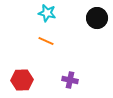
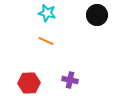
black circle: moved 3 px up
red hexagon: moved 7 px right, 3 px down
